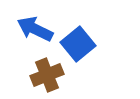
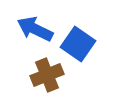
blue square: rotated 16 degrees counterclockwise
